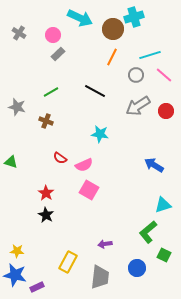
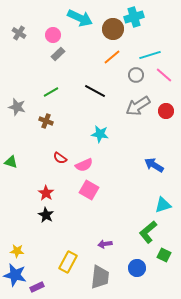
orange line: rotated 24 degrees clockwise
